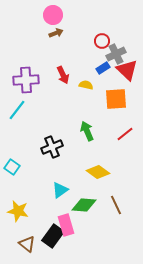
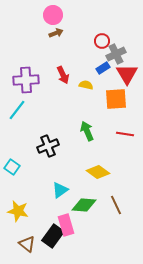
red triangle: moved 4 px down; rotated 15 degrees clockwise
red line: rotated 48 degrees clockwise
black cross: moved 4 px left, 1 px up
